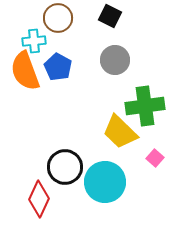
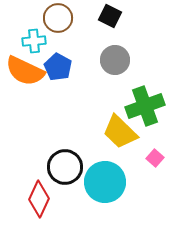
orange semicircle: rotated 45 degrees counterclockwise
green cross: rotated 12 degrees counterclockwise
